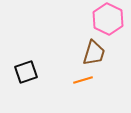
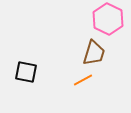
black square: rotated 30 degrees clockwise
orange line: rotated 12 degrees counterclockwise
